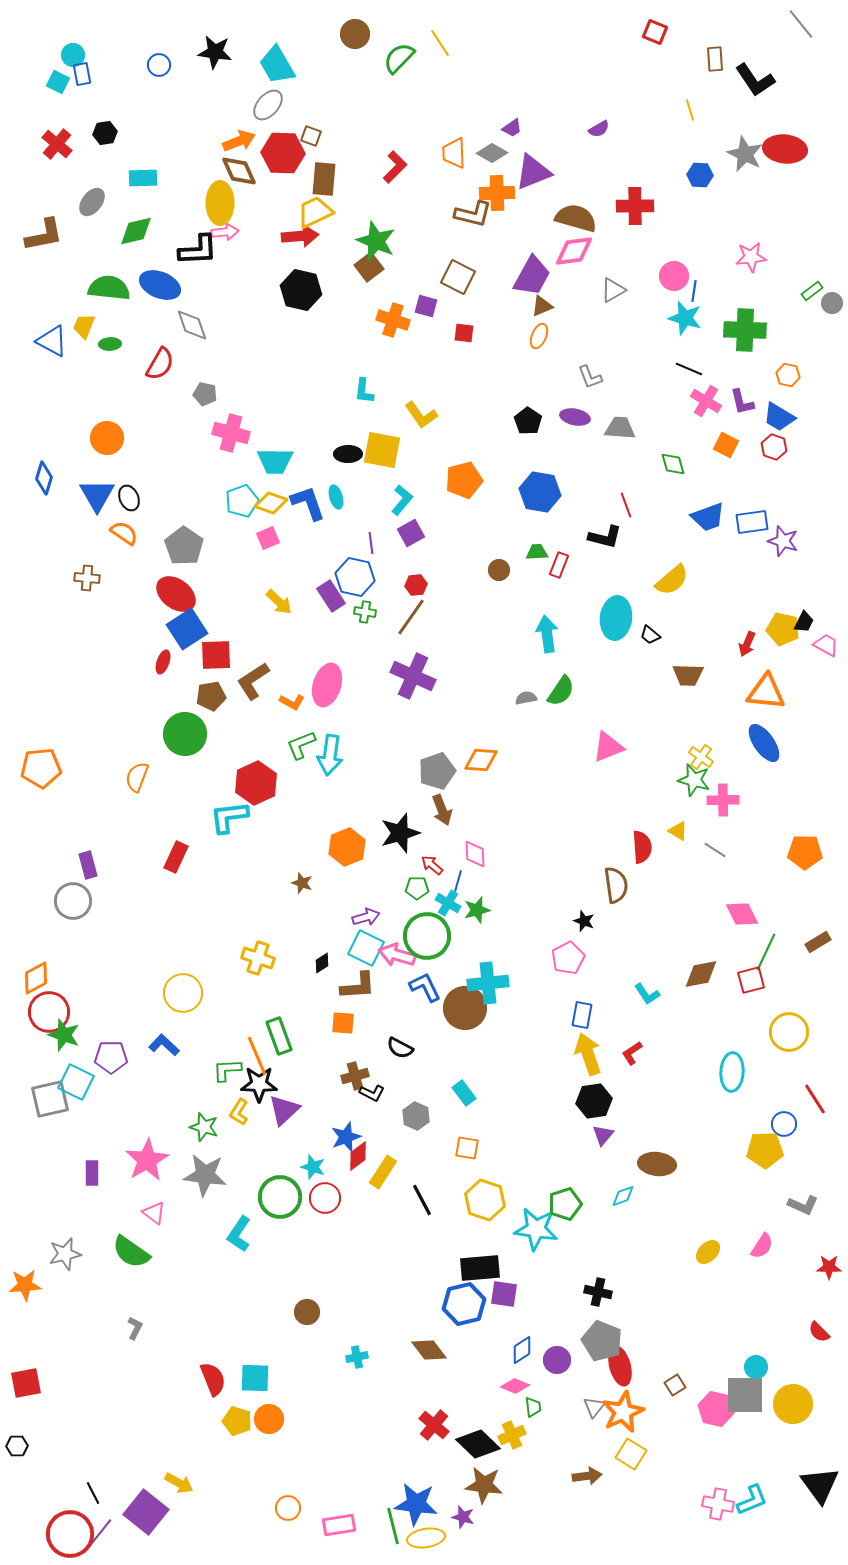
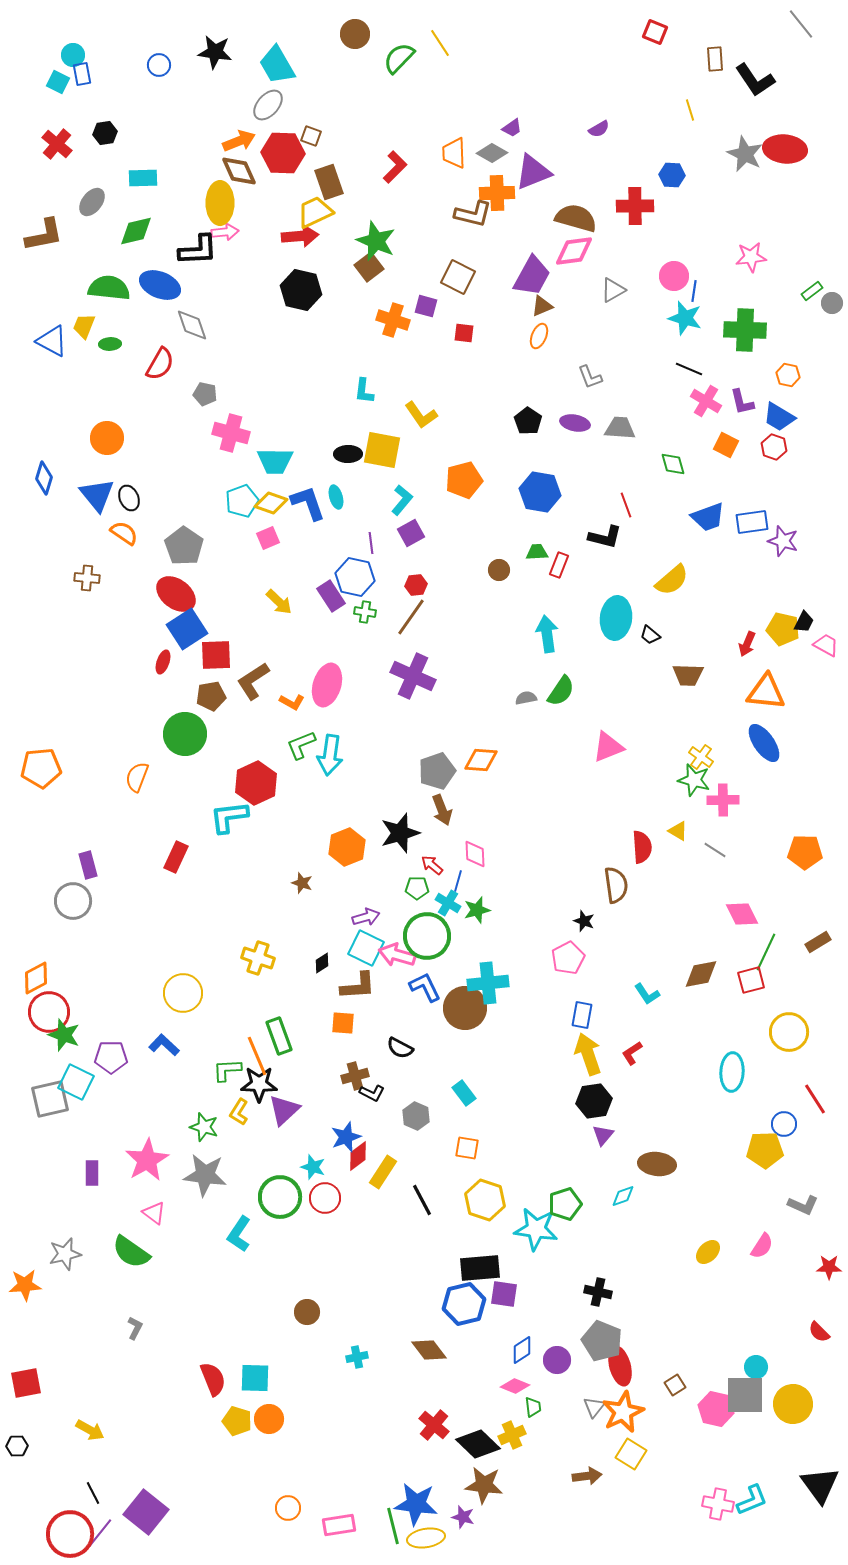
blue hexagon at (700, 175): moved 28 px left
brown rectangle at (324, 179): moved 5 px right, 3 px down; rotated 24 degrees counterclockwise
purple ellipse at (575, 417): moved 6 px down
blue triangle at (97, 495): rotated 9 degrees counterclockwise
yellow arrow at (179, 1483): moved 89 px left, 53 px up
